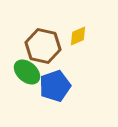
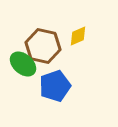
green ellipse: moved 4 px left, 8 px up
